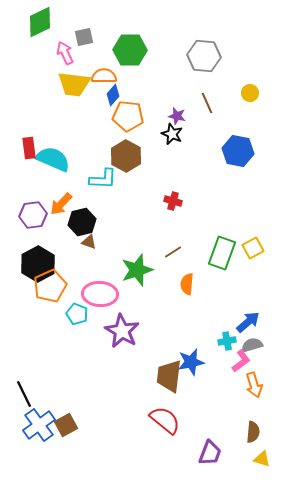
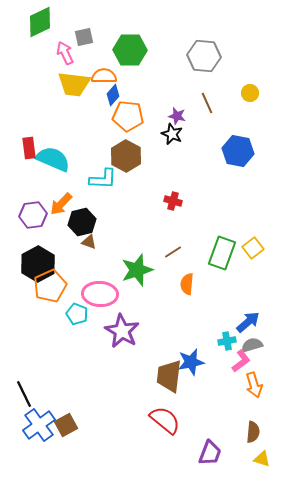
yellow square at (253, 248): rotated 10 degrees counterclockwise
